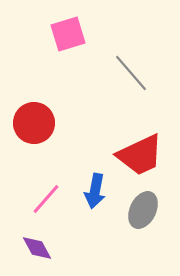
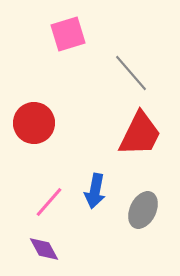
red trapezoid: moved 21 px up; rotated 39 degrees counterclockwise
pink line: moved 3 px right, 3 px down
purple diamond: moved 7 px right, 1 px down
